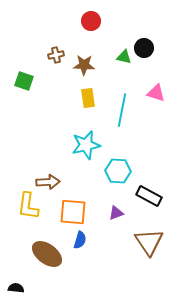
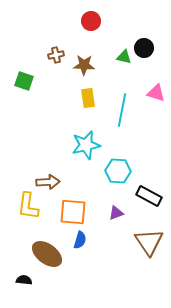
black semicircle: moved 8 px right, 8 px up
